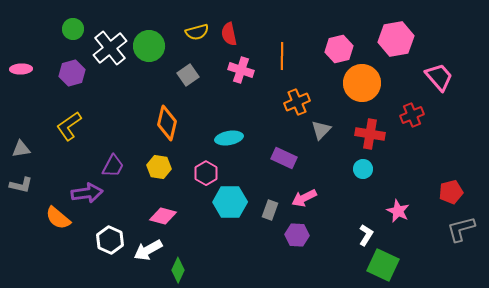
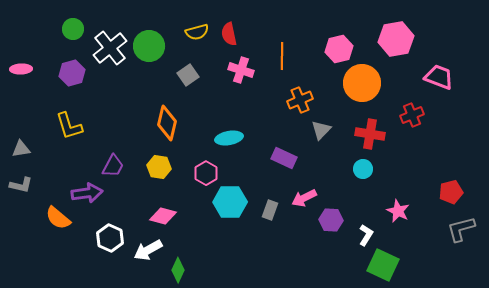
pink trapezoid at (439, 77): rotated 28 degrees counterclockwise
orange cross at (297, 102): moved 3 px right, 2 px up
yellow L-shape at (69, 126): rotated 72 degrees counterclockwise
purple hexagon at (297, 235): moved 34 px right, 15 px up
white hexagon at (110, 240): moved 2 px up
